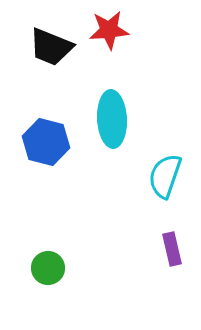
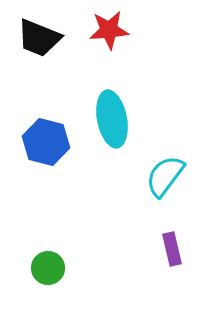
black trapezoid: moved 12 px left, 9 px up
cyan ellipse: rotated 8 degrees counterclockwise
cyan semicircle: rotated 18 degrees clockwise
